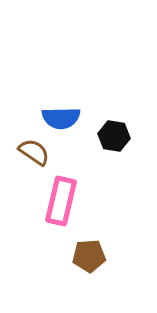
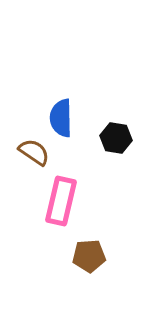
blue semicircle: rotated 90 degrees clockwise
black hexagon: moved 2 px right, 2 px down
